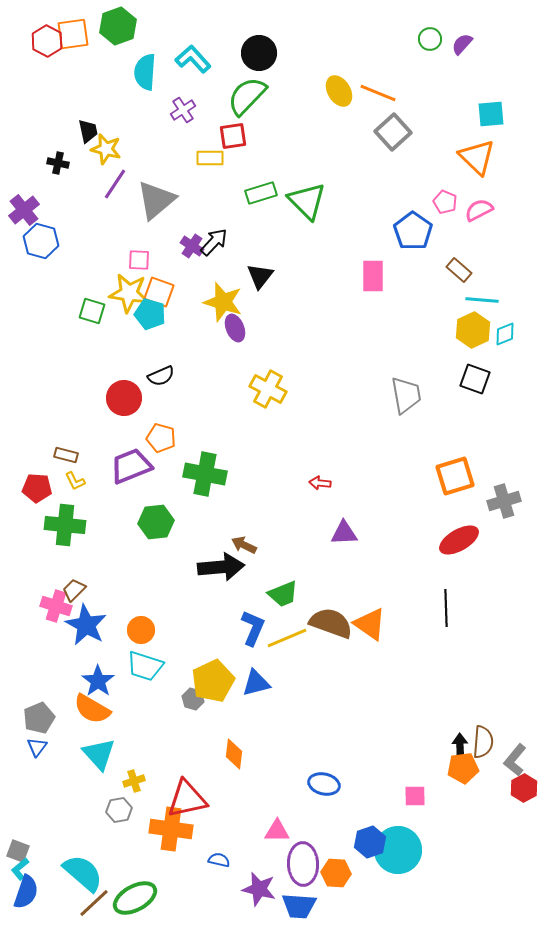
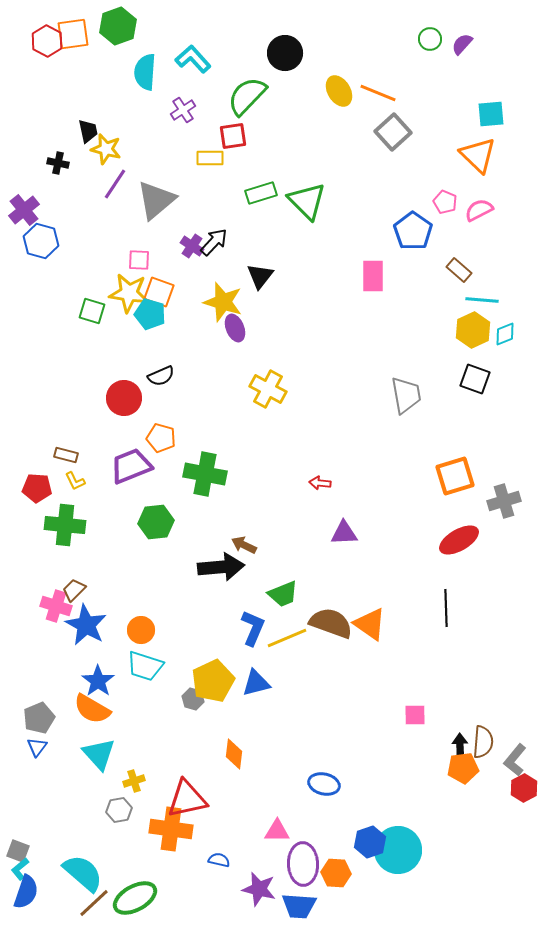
black circle at (259, 53): moved 26 px right
orange triangle at (477, 157): moved 1 px right, 2 px up
pink square at (415, 796): moved 81 px up
